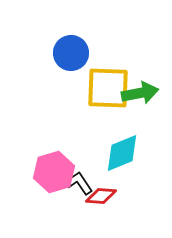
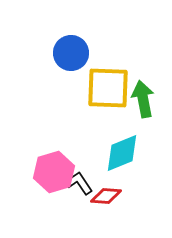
green arrow: moved 3 px right, 6 px down; rotated 90 degrees counterclockwise
red diamond: moved 5 px right
